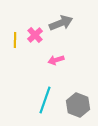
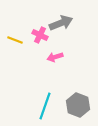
pink cross: moved 5 px right; rotated 21 degrees counterclockwise
yellow line: rotated 70 degrees counterclockwise
pink arrow: moved 1 px left, 3 px up
cyan line: moved 6 px down
